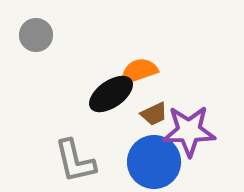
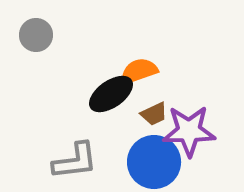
gray L-shape: rotated 84 degrees counterclockwise
